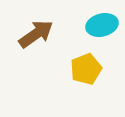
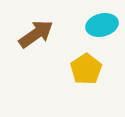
yellow pentagon: rotated 12 degrees counterclockwise
